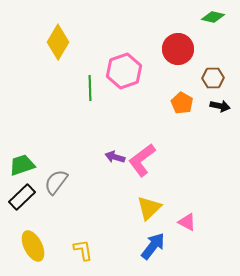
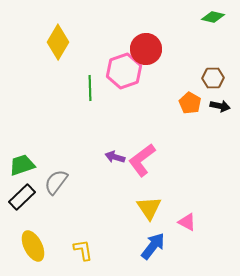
red circle: moved 32 px left
orange pentagon: moved 8 px right
yellow triangle: rotated 20 degrees counterclockwise
